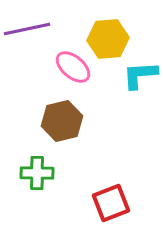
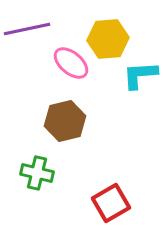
pink ellipse: moved 2 px left, 4 px up
brown hexagon: moved 3 px right
green cross: rotated 12 degrees clockwise
red square: rotated 9 degrees counterclockwise
